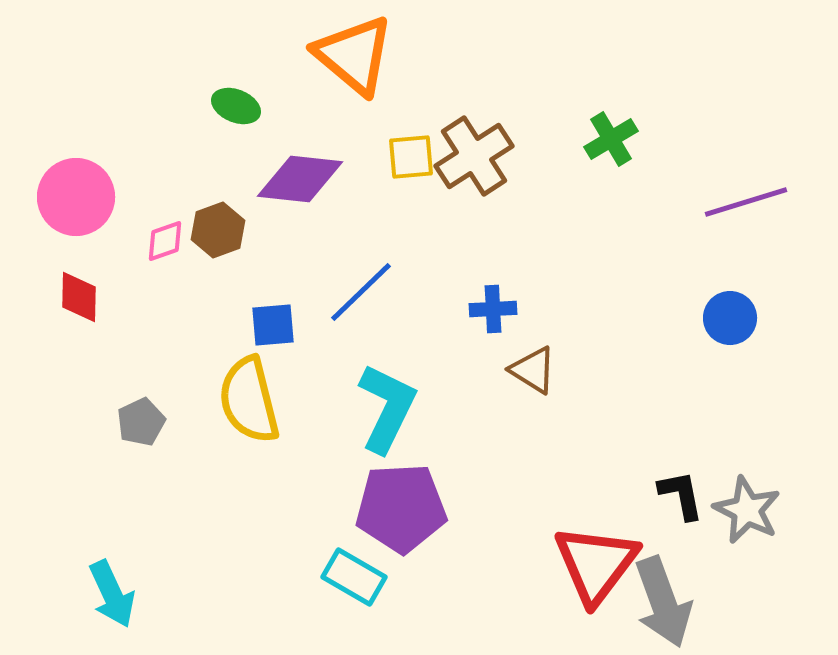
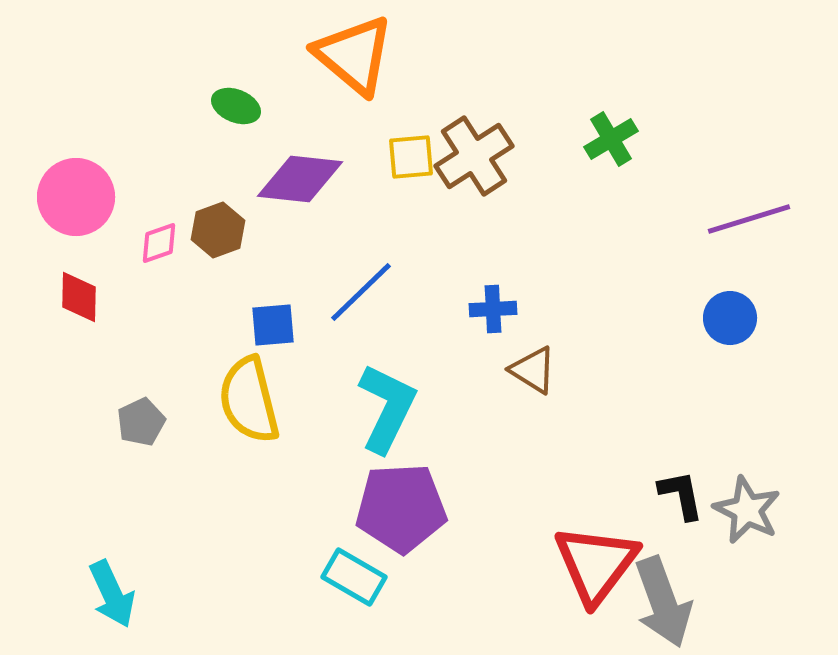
purple line: moved 3 px right, 17 px down
pink diamond: moved 6 px left, 2 px down
